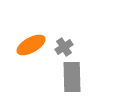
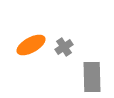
gray rectangle: moved 20 px right
